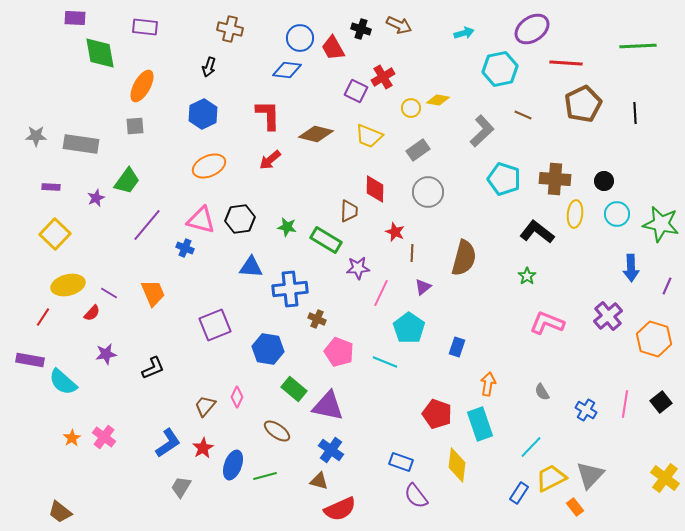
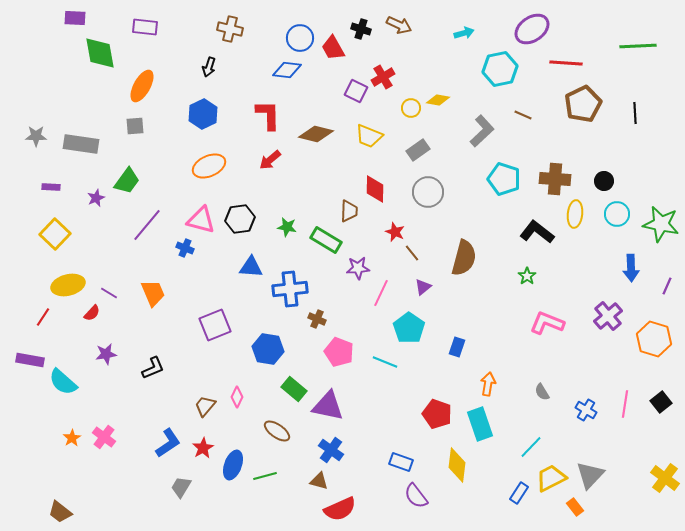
brown line at (412, 253): rotated 42 degrees counterclockwise
